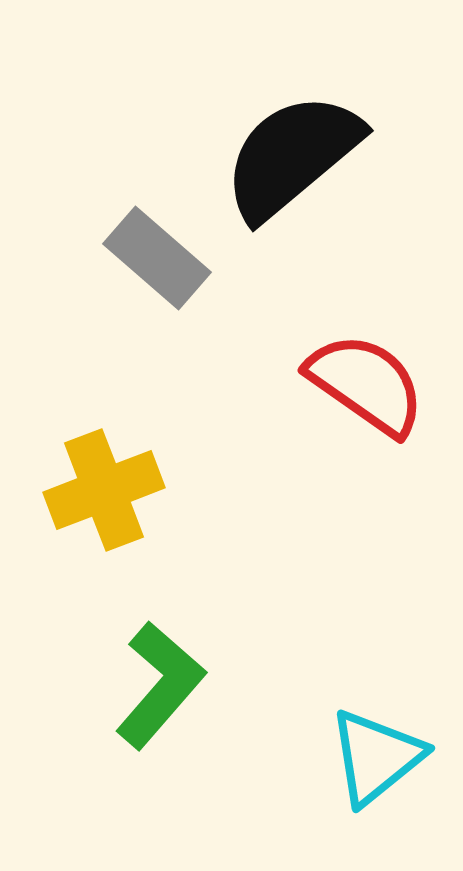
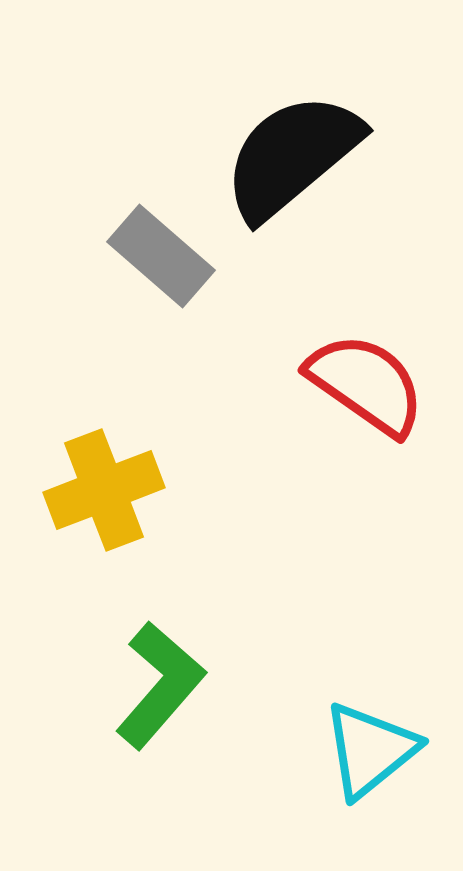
gray rectangle: moved 4 px right, 2 px up
cyan triangle: moved 6 px left, 7 px up
